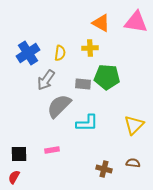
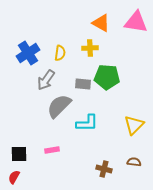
brown semicircle: moved 1 px right, 1 px up
